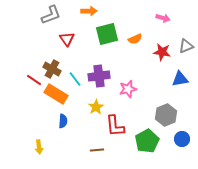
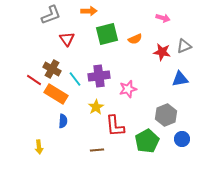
gray triangle: moved 2 px left
